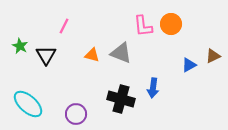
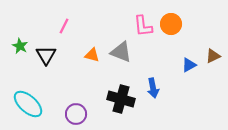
gray triangle: moved 1 px up
blue arrow: rotated 18 degrees counterclockwise
